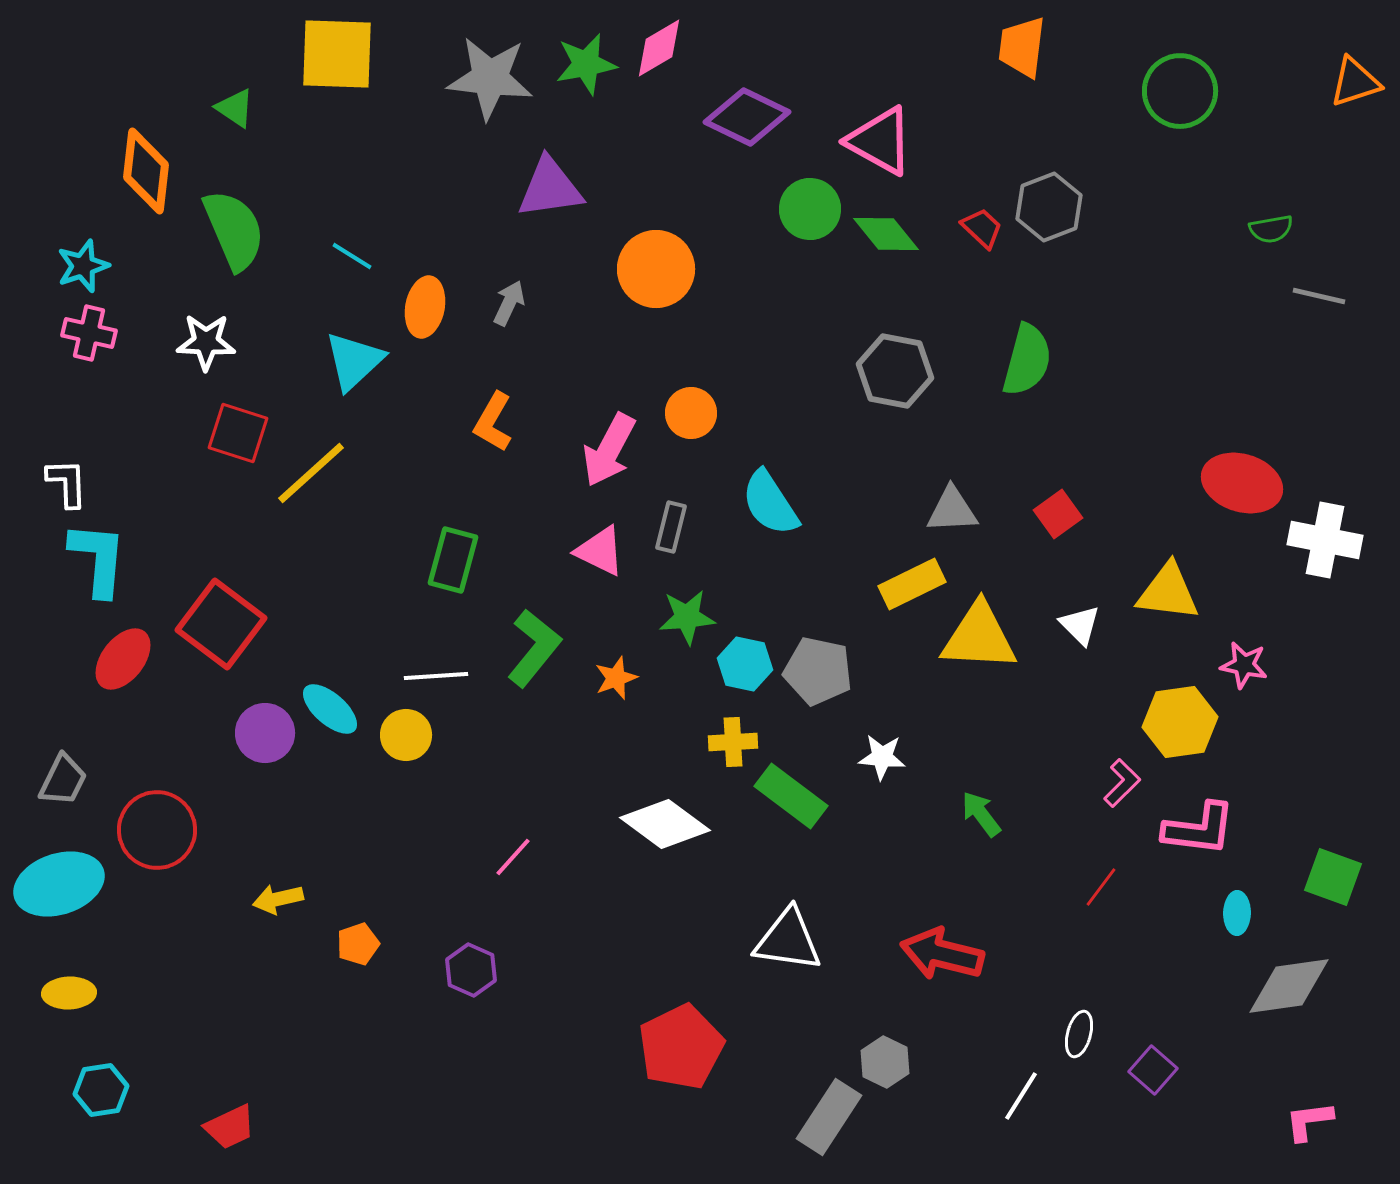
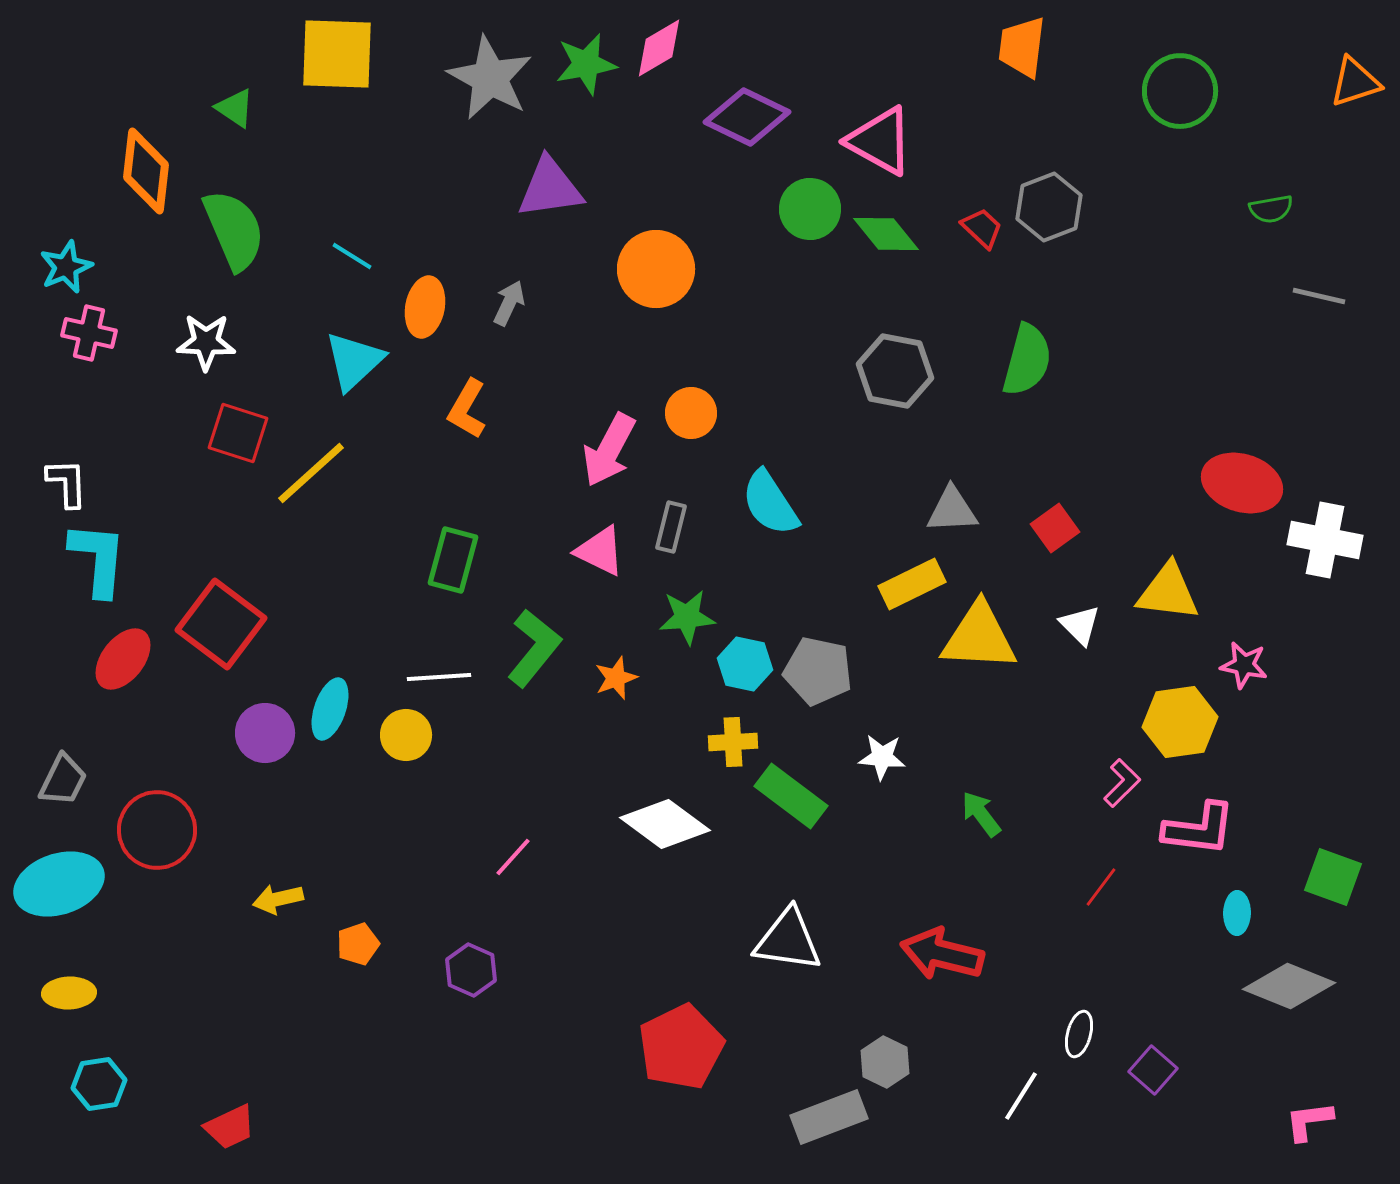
gray star at (490, 78): rotated 22 degrees clockwise
green semicircle at (1271, 229): moved 20 px up
cyan star at (83, 266): moved 17 px left, 1 px down; rotated 4 degrees counterclockwise
orange L-shape at (493, 422): moved 26 px left, 13 px up
red square at (1058, 514): moved 3 px left, 14 px down
white line at (436, 676): moved 3 px right, 1 px down
cyan ellipse at (330, 709): rotated 68 degrees clockwise
gray diamond at (1289, 986): rotated 30 degrees clockwise
cyan hexagon at (101, 1090): moved 2 px left, 6 px up
gray rectangle at (829, 1117): rotated 36 degrees clockwise
